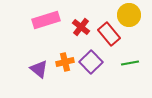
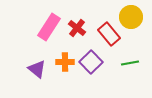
yellow circle: moved 2 px right, 2 px down
pink rectangle: moved 3 px right, 7 px down; rotated 40 degrees counterclockwise
red cross: moved 4 px left, 1 px down
orange cross: rotated 12 degrees clockwise
purple triangle: moved 2 px left
